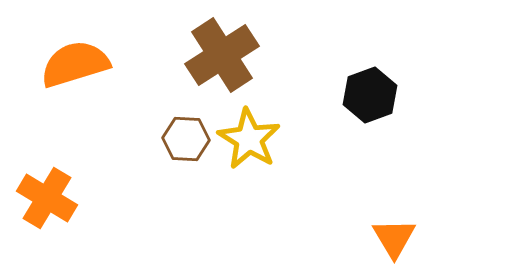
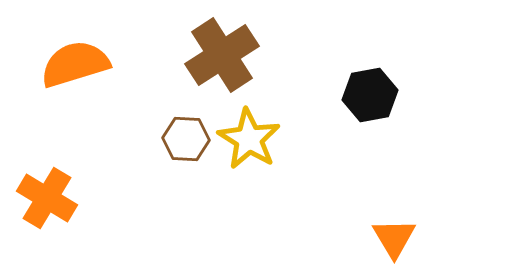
black hexagon: rotated 10 degrees clockwise
